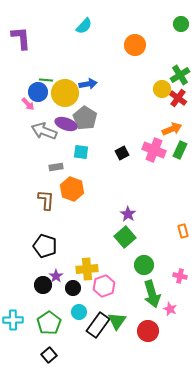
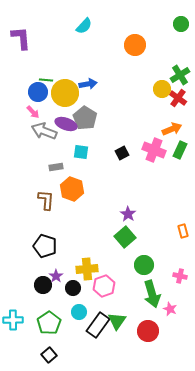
pink arrow at (28, 104): moved 5 px right, 8 px down
